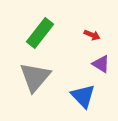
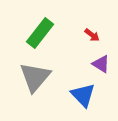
red arrow: rotated 14 degrees clockwise
blue triangle: moved 1 px up
